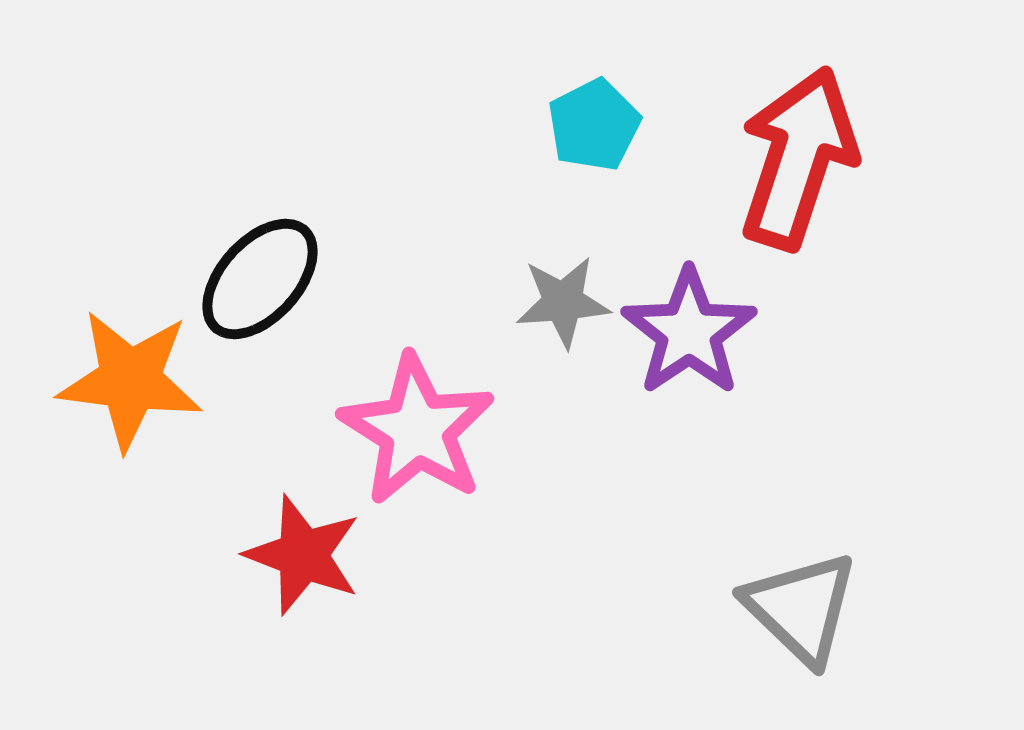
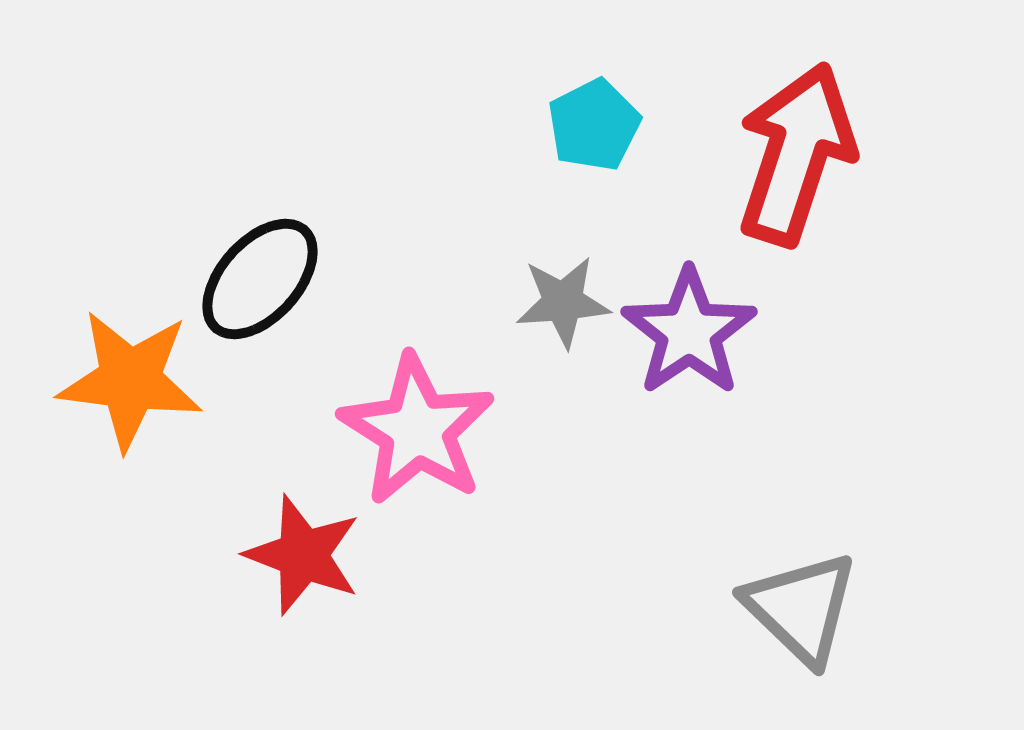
red arrow: moved 2 px left, 4 px up
